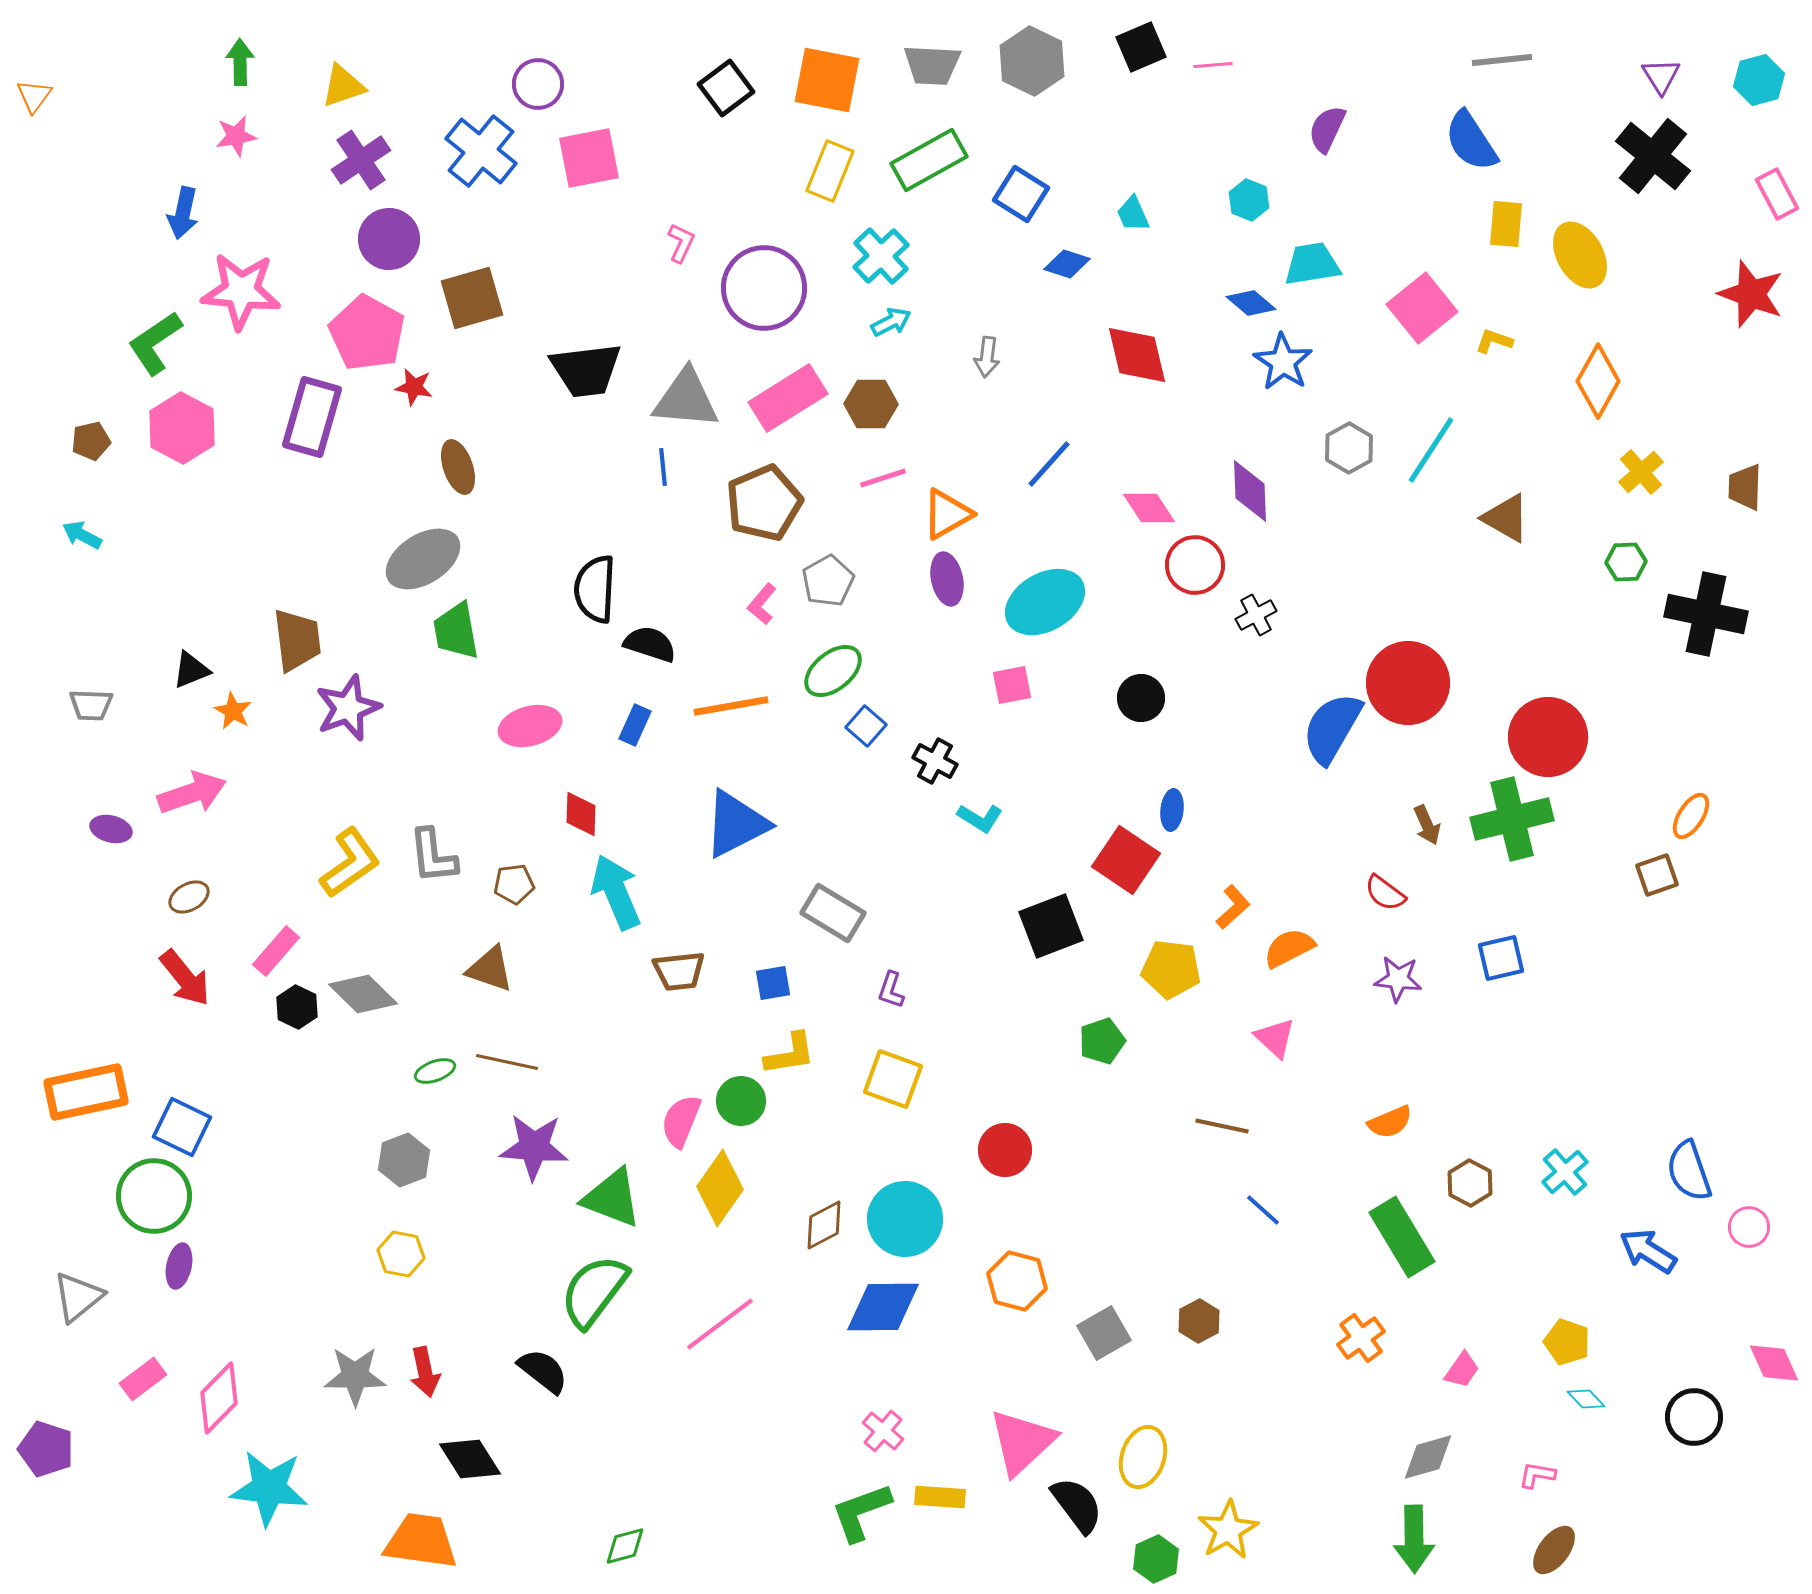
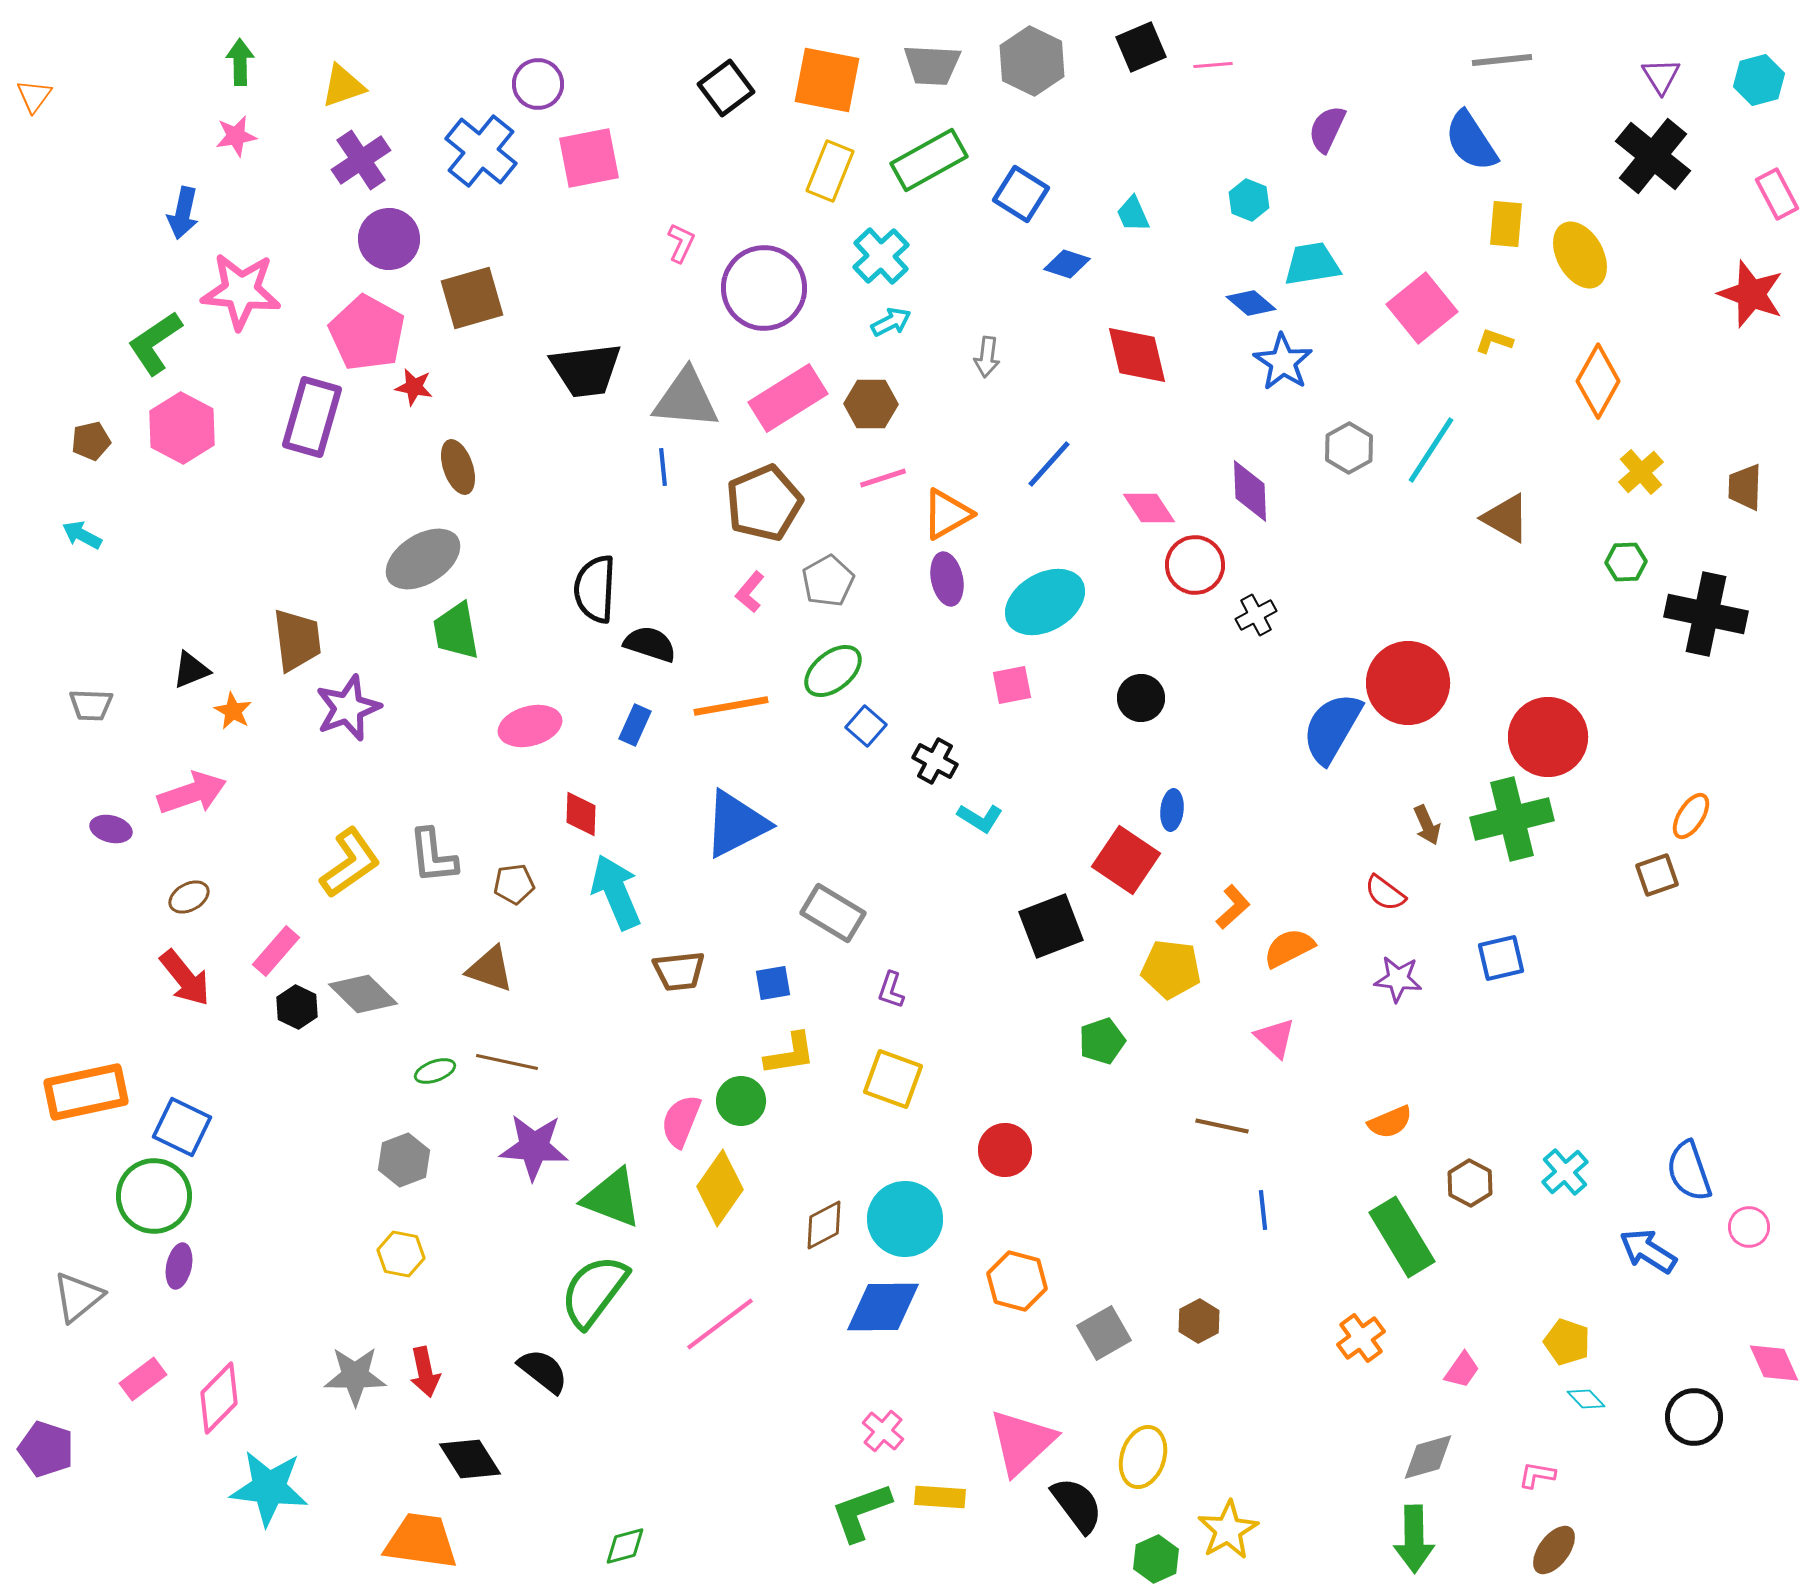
pink L-shape at (762, 604): moved 12 px left, 12 px up
blue line at (1263, 1210): rotated 42 degrees clockwise
